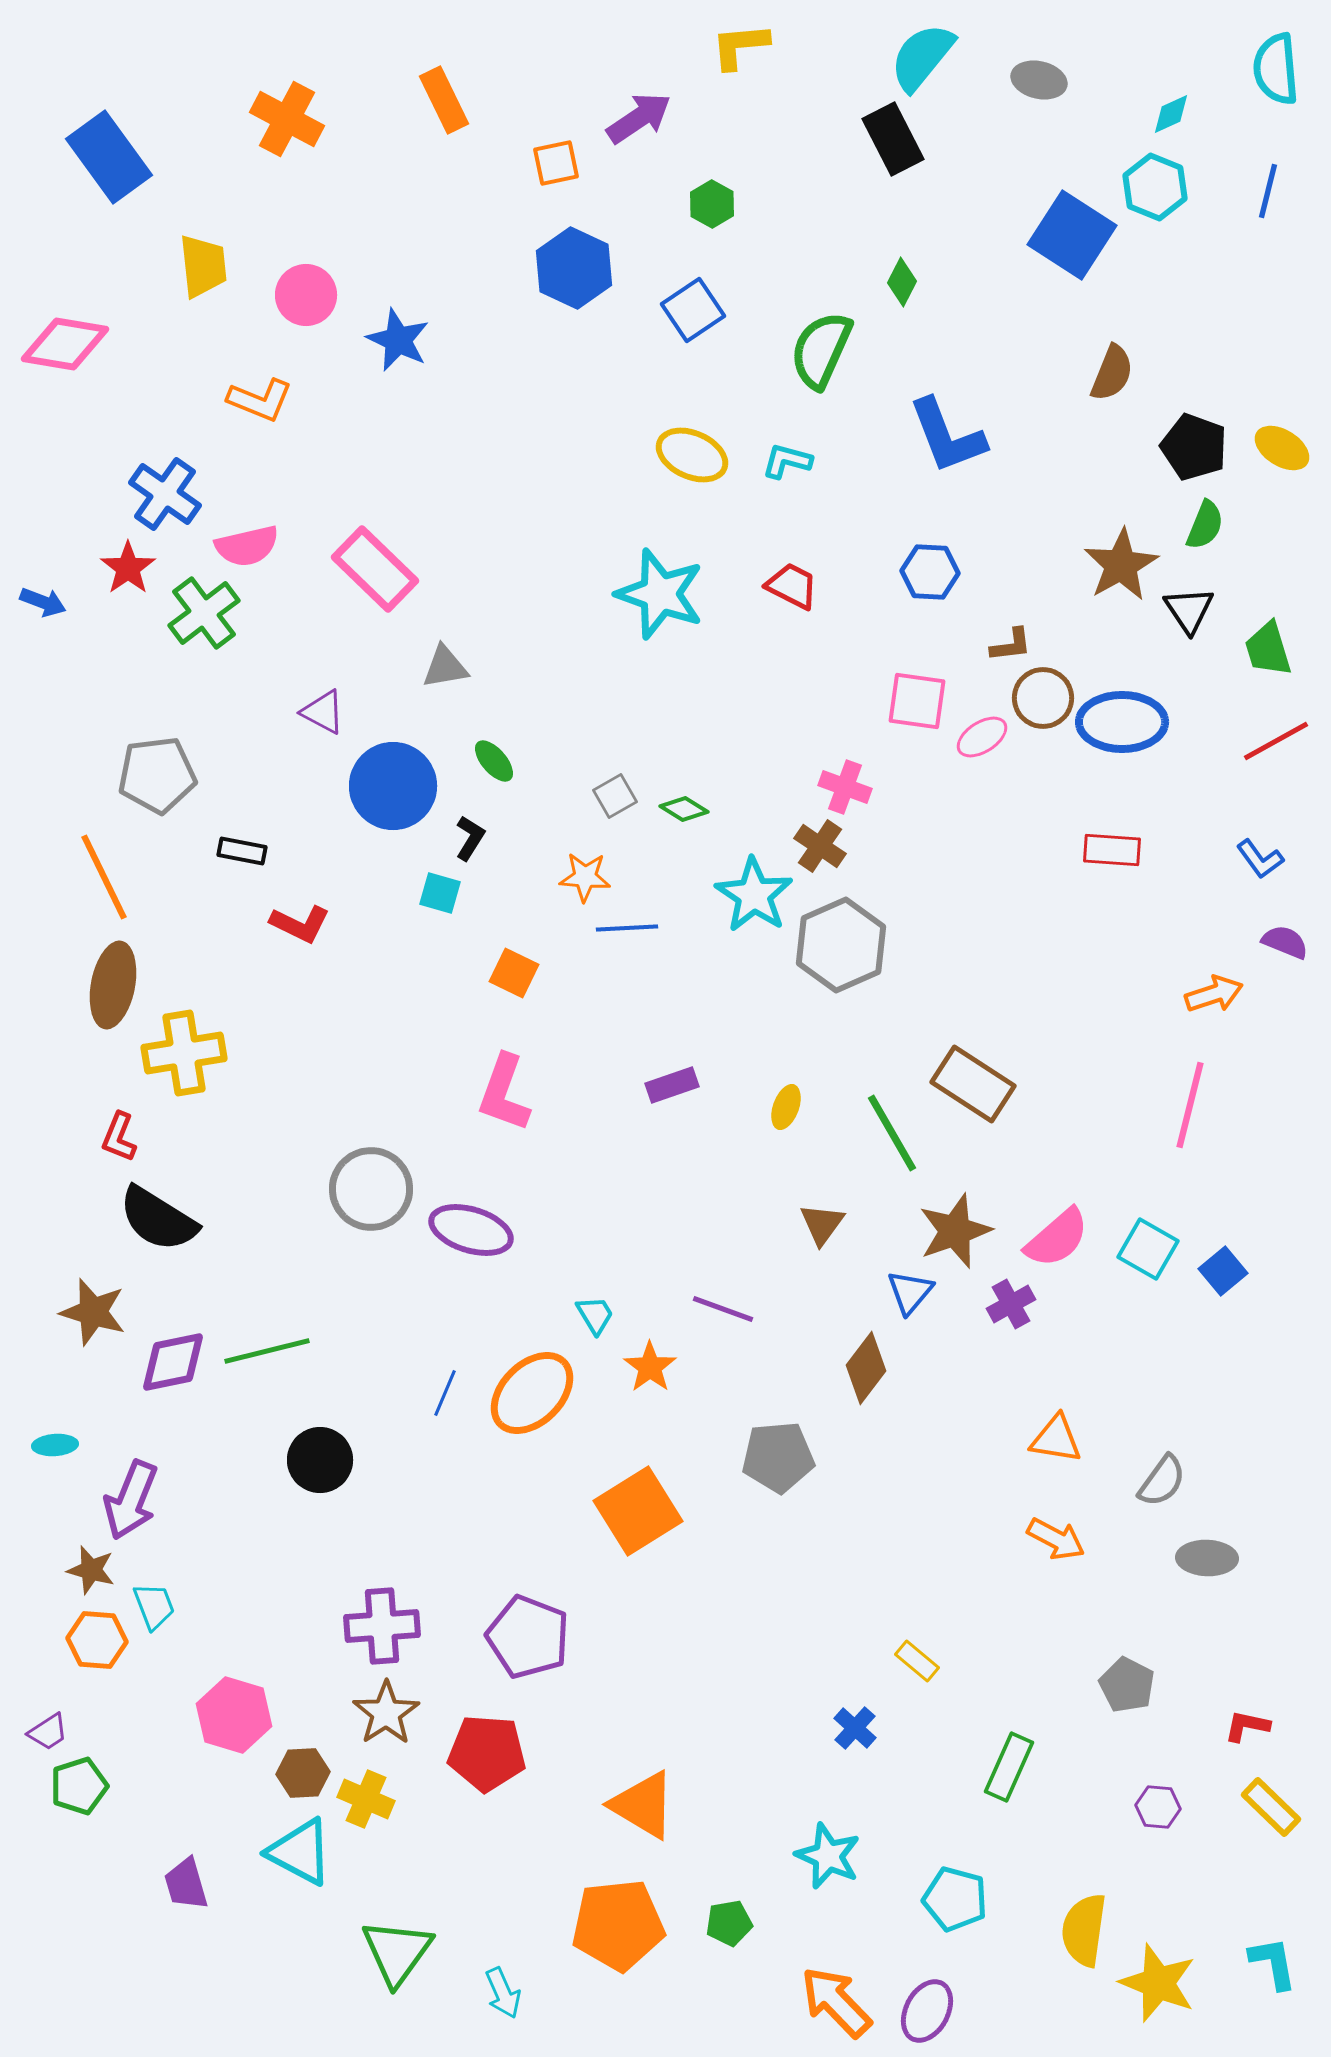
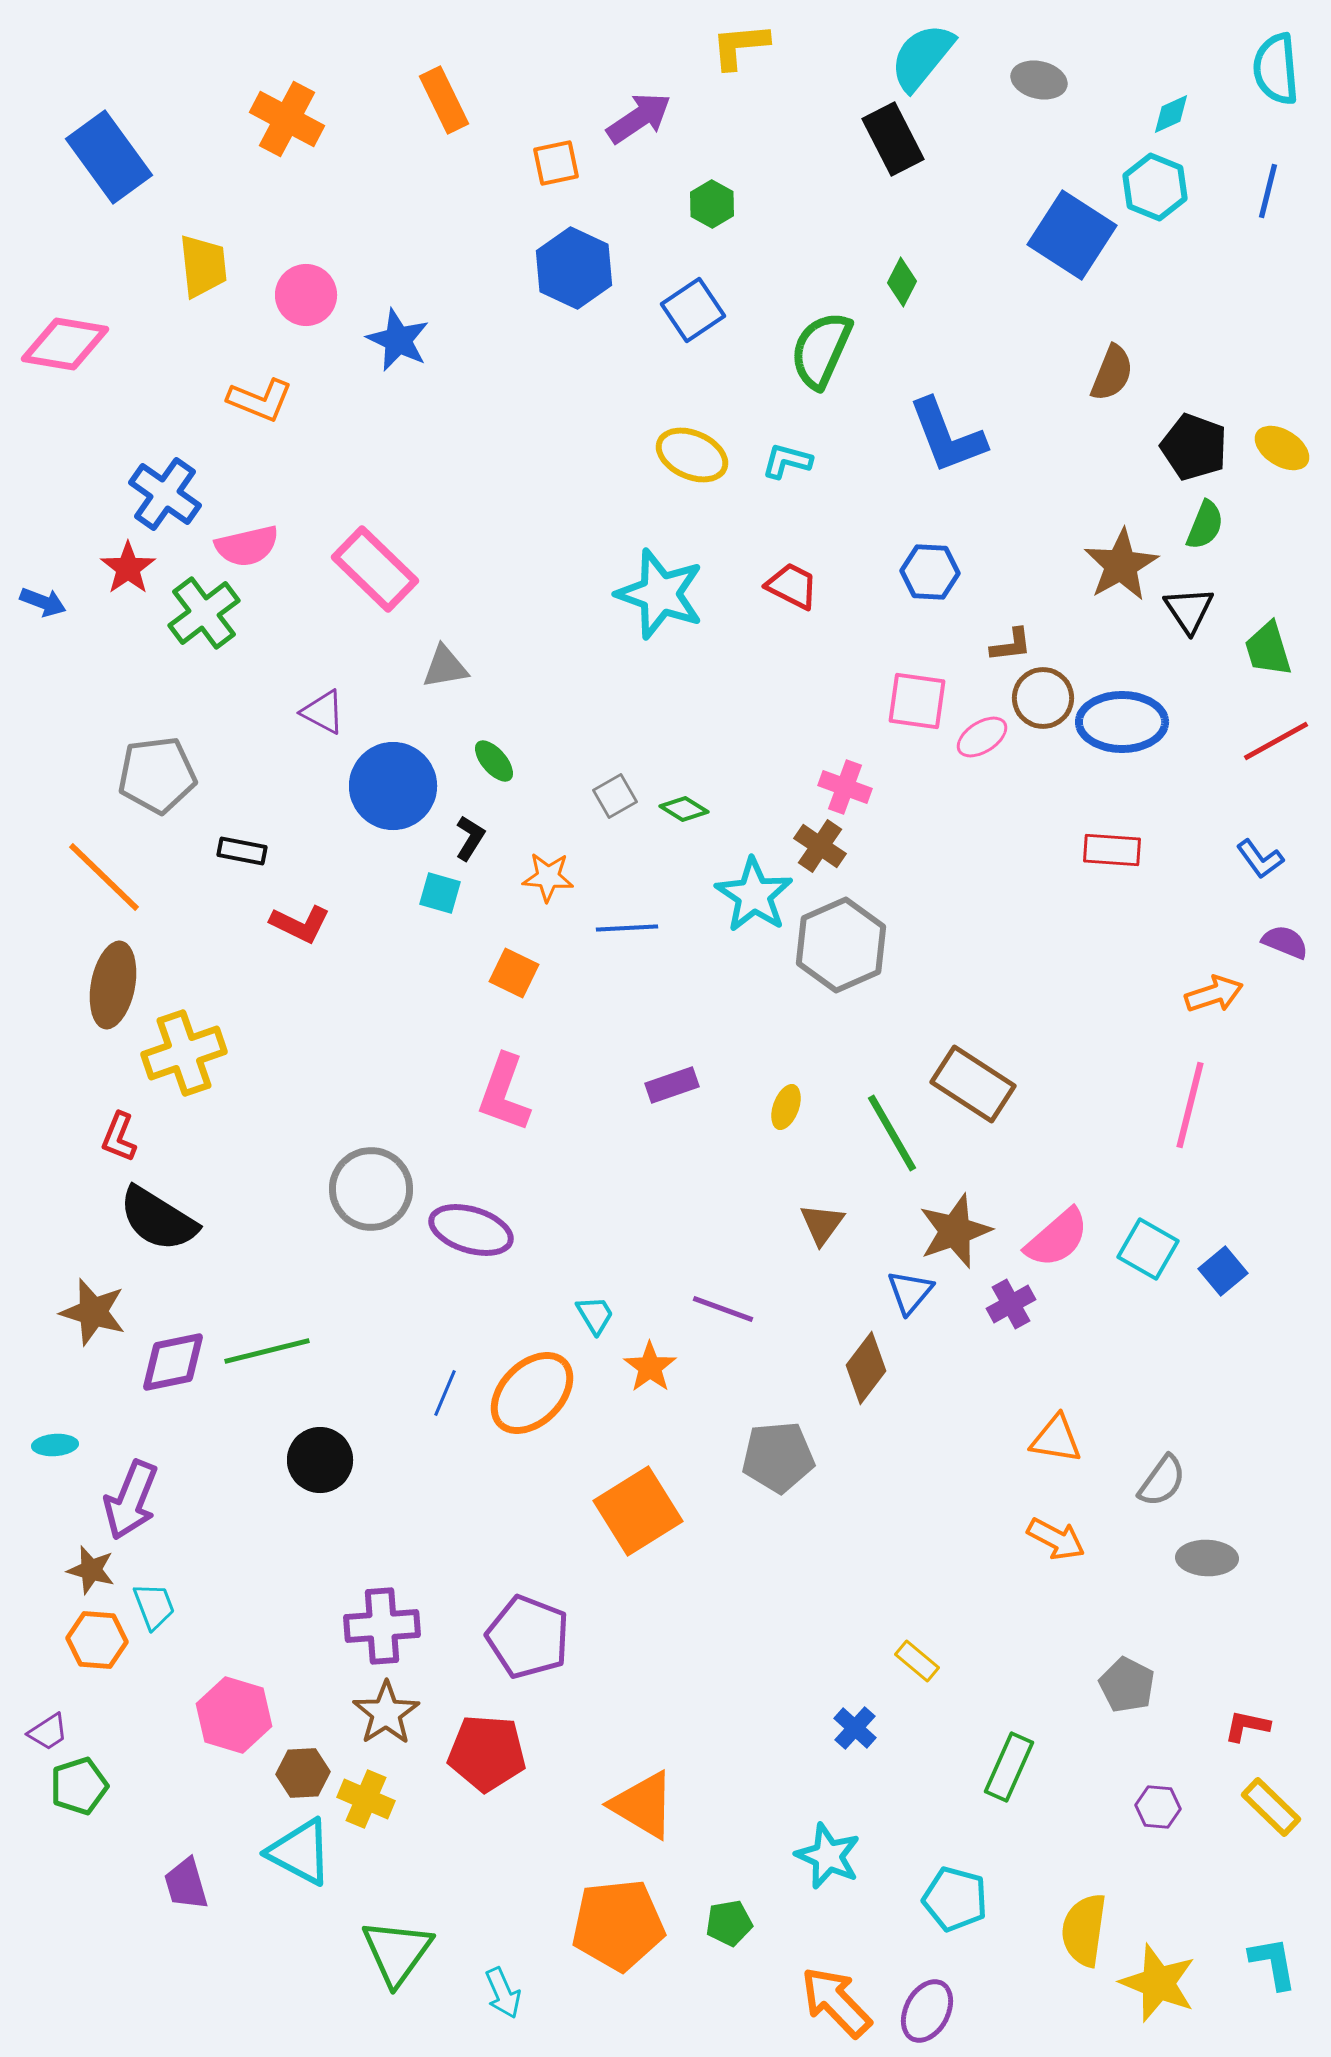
orange line at (104, 877): rotated 20 degrees counterclockwise
orange star at (585, 877): moved 37 px left
yellow cross at (184, 1053): rotated 10 degrees counterclockwise
